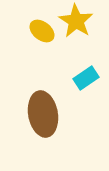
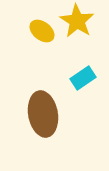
yellow star: moved 1 px right
cyan rectangle: moved 3 px left
